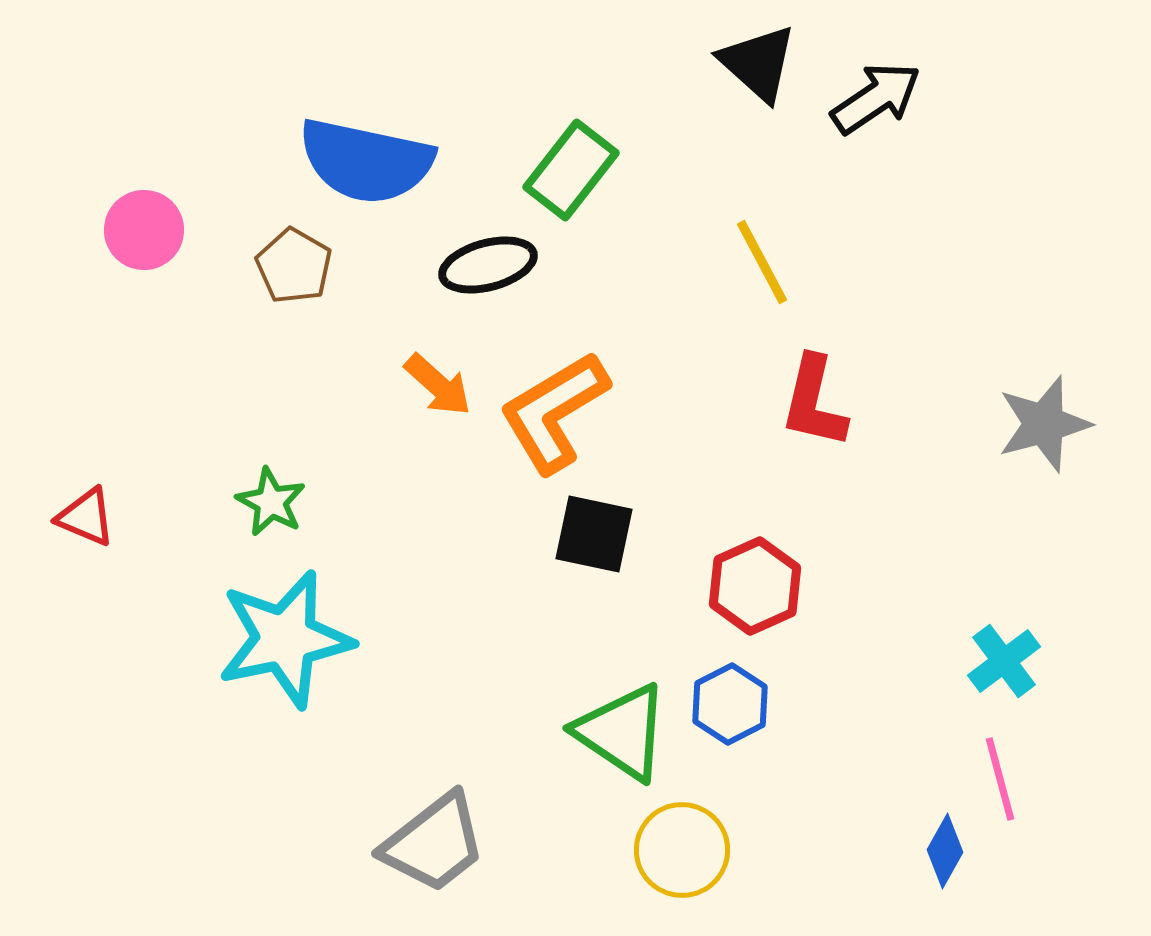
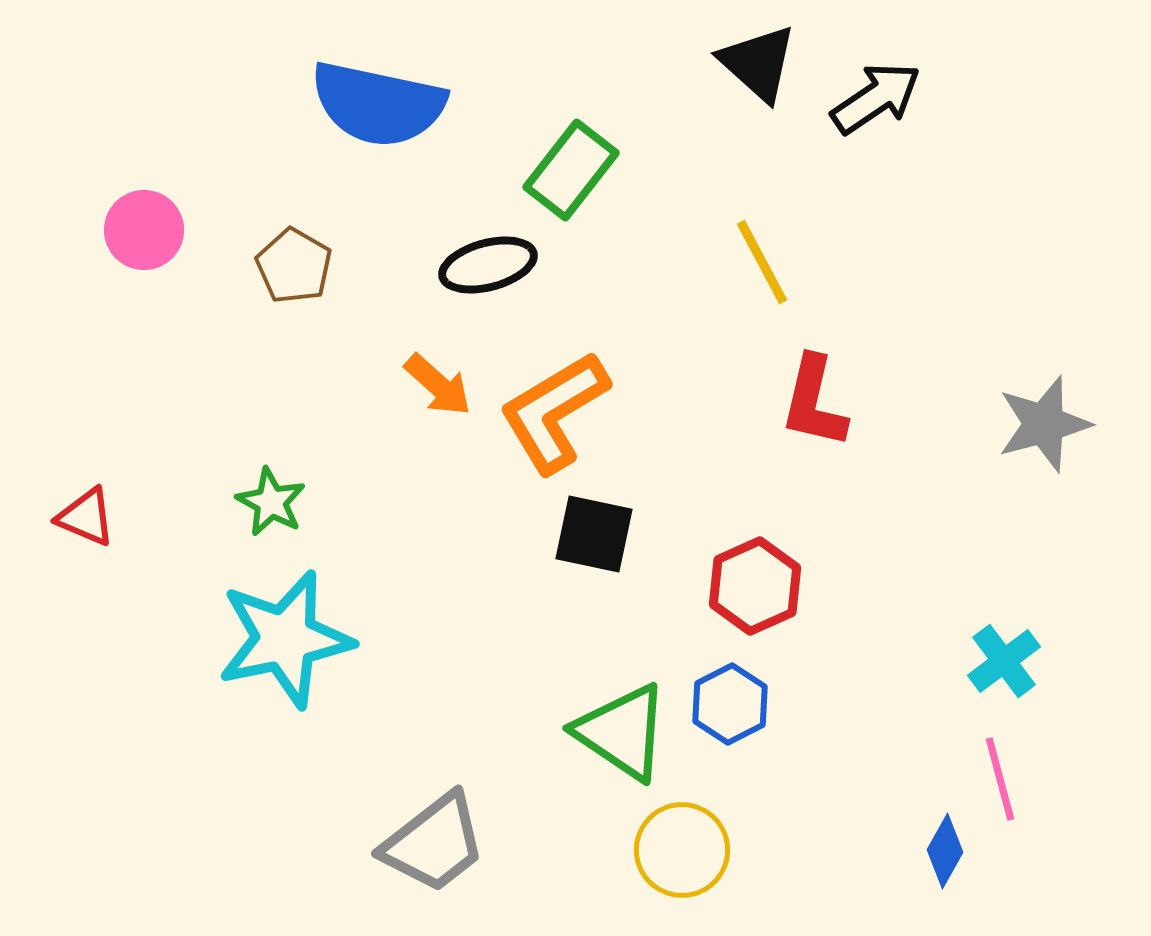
blue semicircle: moved 12 px right, 57 px up
